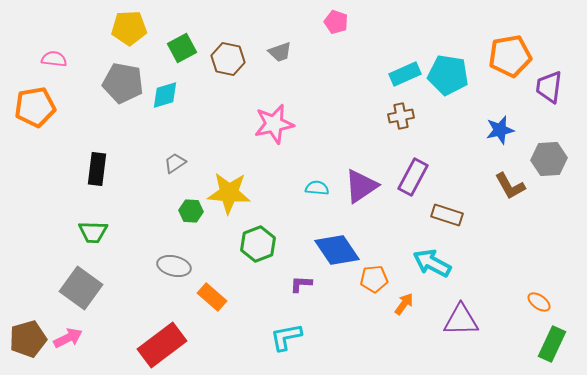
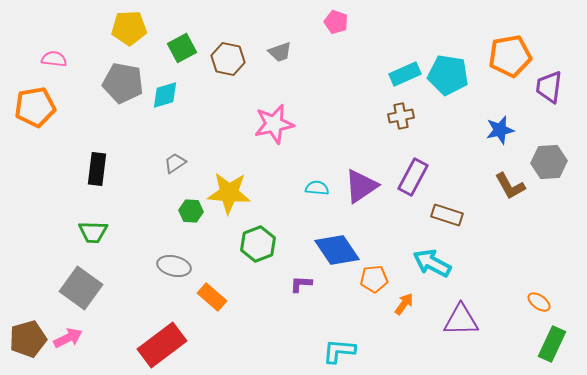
gray hexagon at (549, 159): moved 3 px down
cyan L-shape at (286, 337): moved 53 px right, 14 px down; rotated 16 degrees clockwise
